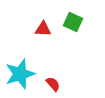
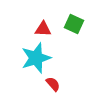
green square: moved 1 px right, 2 px down
cyan star: moved 16 px right, 16 px up
